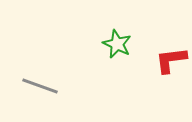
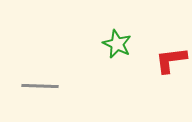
gray line: rotated 18 degrees counterclockwise
